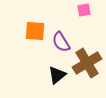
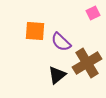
pink square: moved 9 px right, 3 px down; rotated 16 degrees counterclockwise
purple semicircle: rotated 15 degrees counterclockwise
